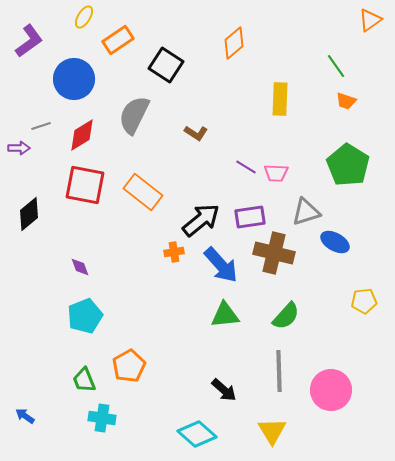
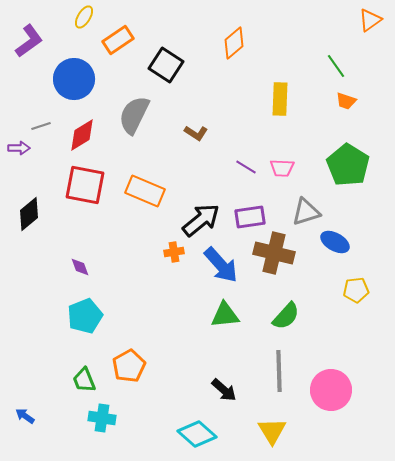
pink trapezoid at (276, 173): moved 6 px right, 5 px up
orange rectangle at (143, 192): moved 2 px right, 1 px up; rotated 15 degrees counterclockwise
yellow pentagon at (364, 301): moved 8 px left, 11 px up
